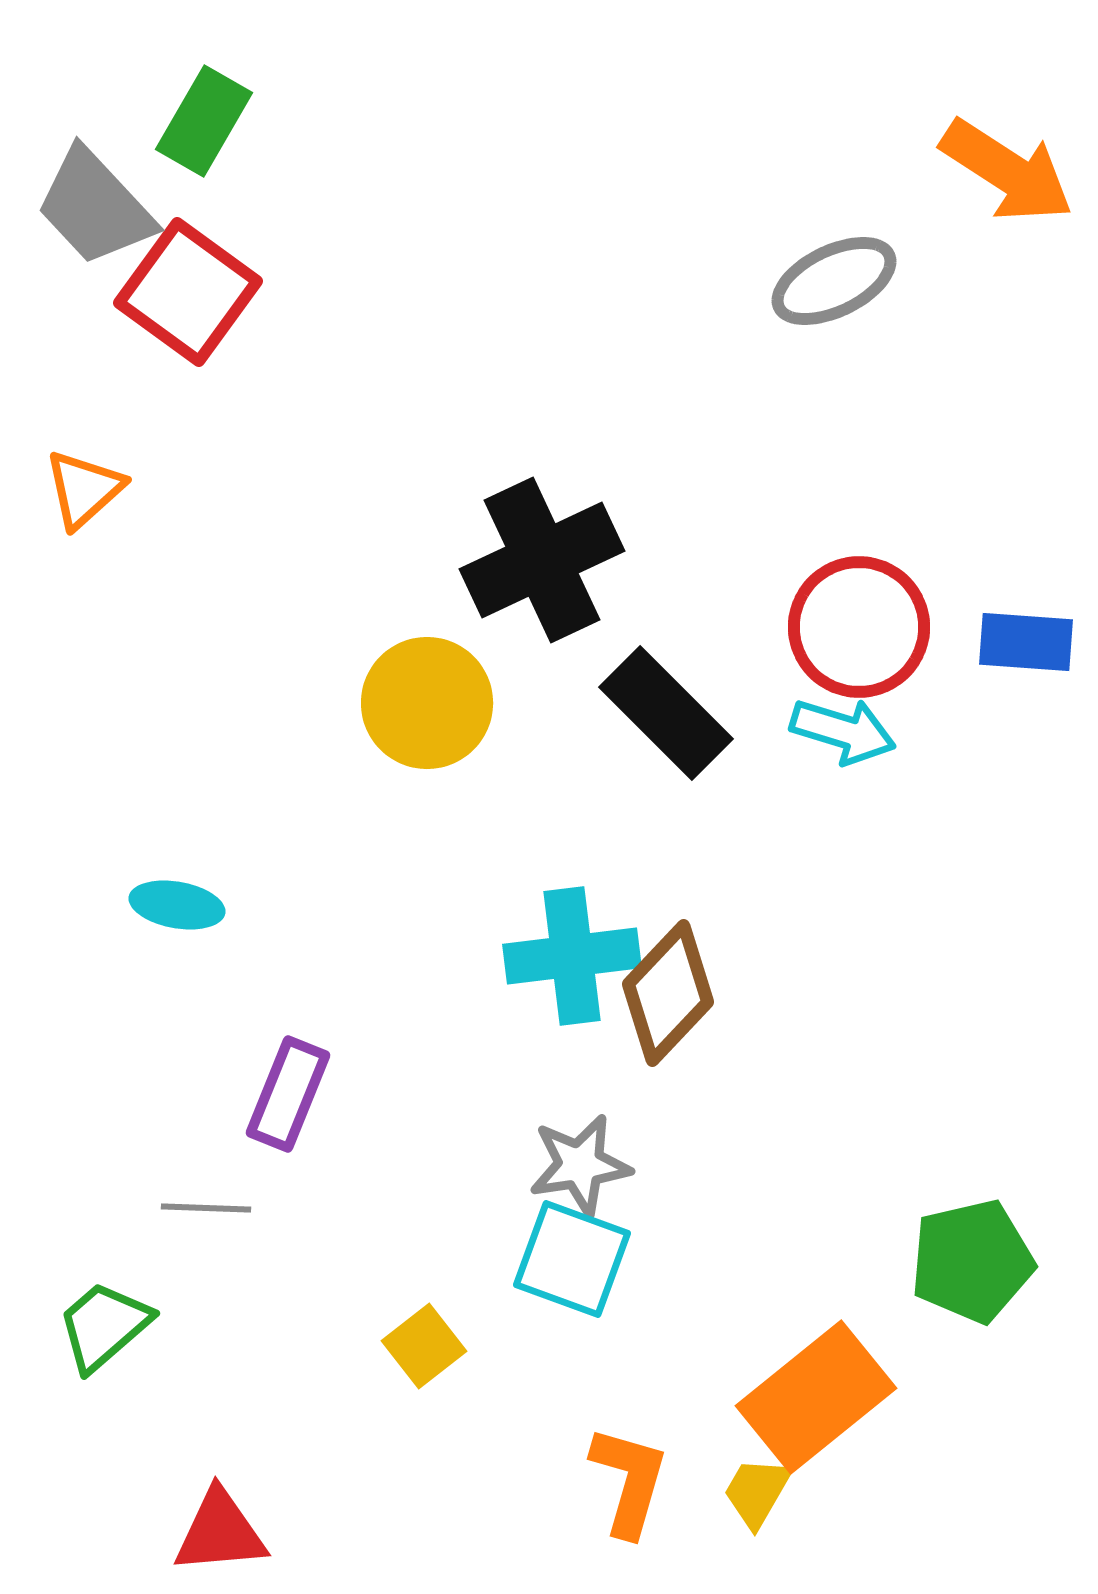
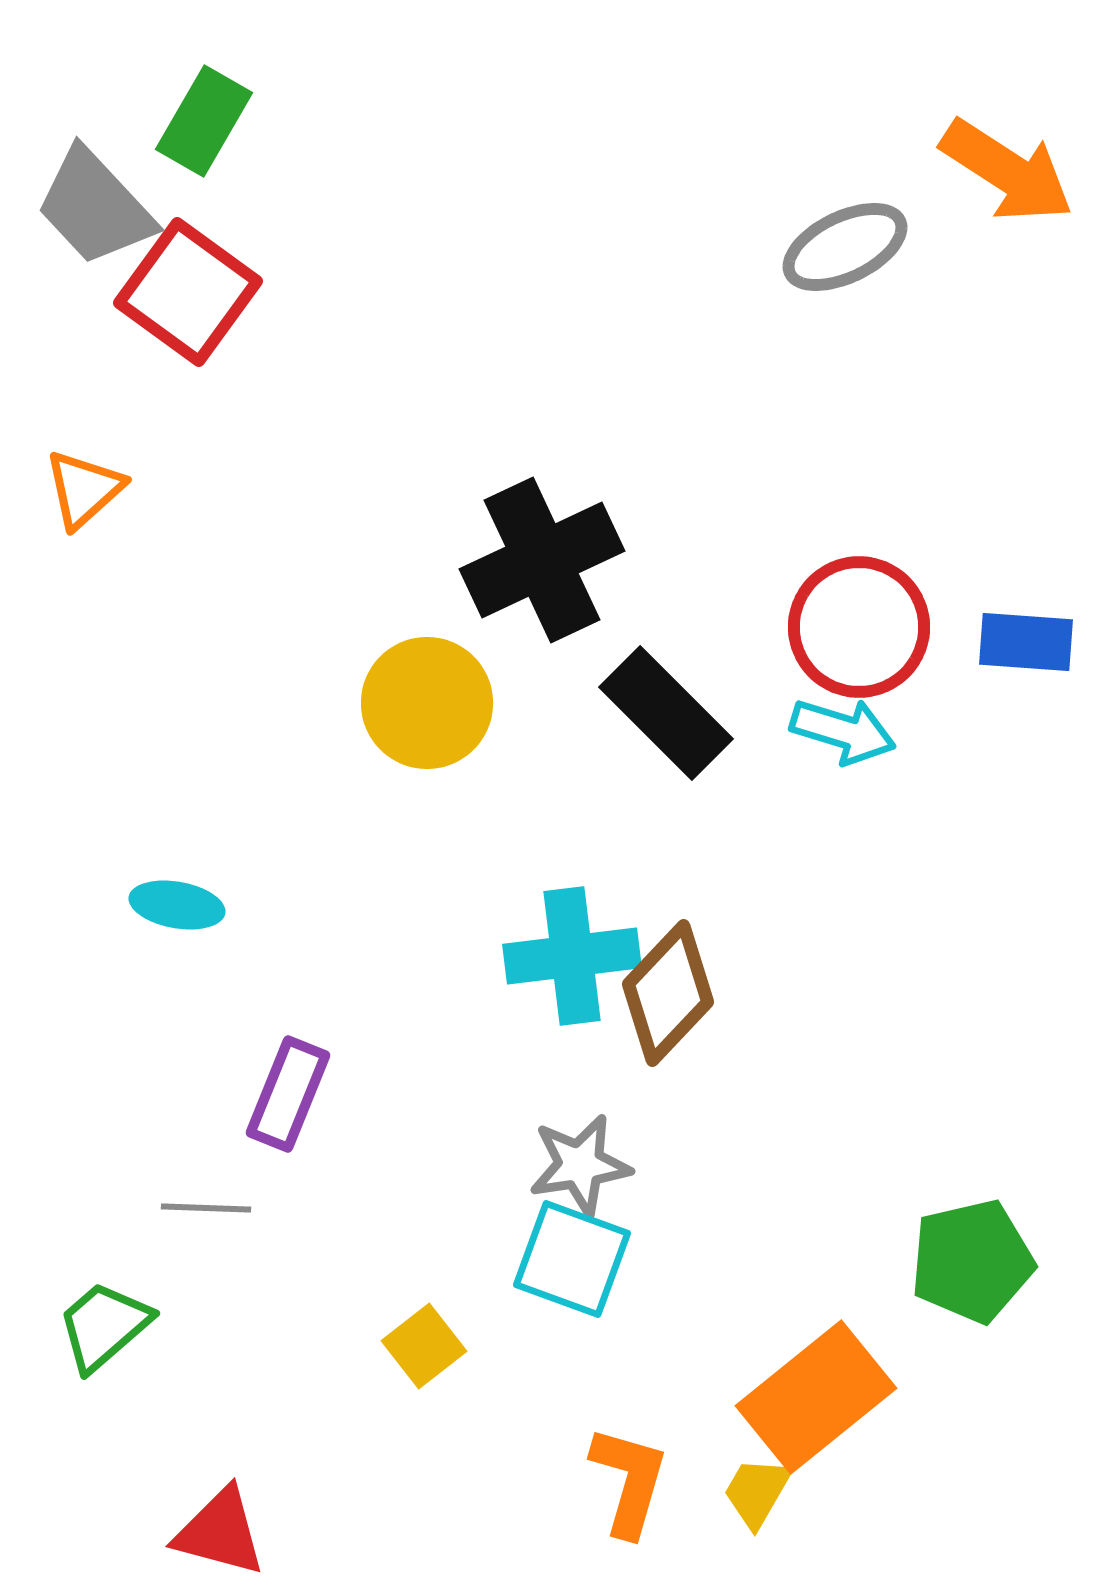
gray ellipse: moved 11 px right, 34 px up
red triangle: rotated 20 degrees clockwise
